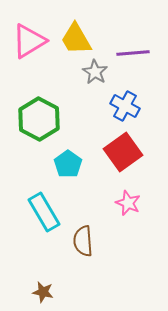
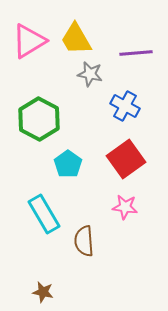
purple line: moved 3 px right
gray star: moved 5 px left, 2 px down; rotated 20 degrees counterclockwise
red square: moved 3 px right, 7 px down
pink star: moved 3 px left, 4 px down; rotated 15 degrees counterclockwise
cyan rectangle: moved 2 px down
brown semicircle: moved 1 px right
